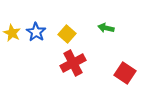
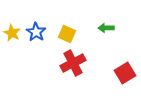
green arrow: rotated 14 degrees counterclockwise
yellow square: rotated 18 degrees counterclockwise
red square: rotated 25 degrees clockwise
